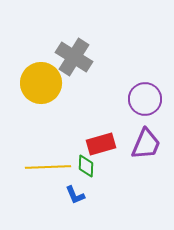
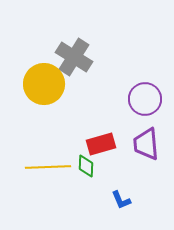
yellow circle: moved 3 px right, 1 px down
purple trapezoid: rotated 152 degrees clockwise
blue L-shape: moved 46 px right, 5 px down
